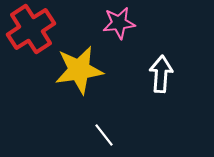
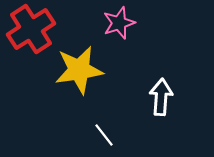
pink star: rotated 12 degrees counterclockwise
white arrow: moved 23 px down
